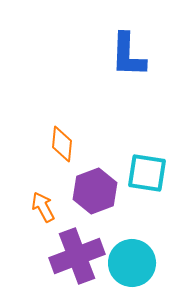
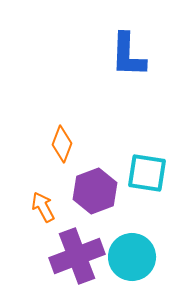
orange diamond: rotated 15 degrees clockwise
cyan circle: moved 6 px up
